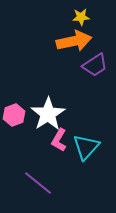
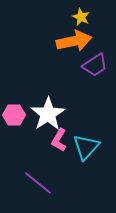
yellow star: rotated 30 degrees clockwise
pink hexagon: rotated 20 degrees clockwise
